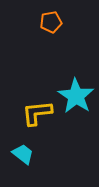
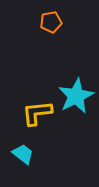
cyan star: rotated 12 degrees clockwise
